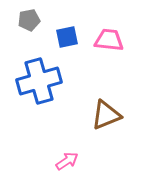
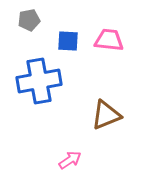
blue square: moved 1 px right, 4 px down; rotated 15 degrees clockwise
blue cross: rotated 6 degrees clockwise
pink arrow: moved 3 px right, 1 px up
